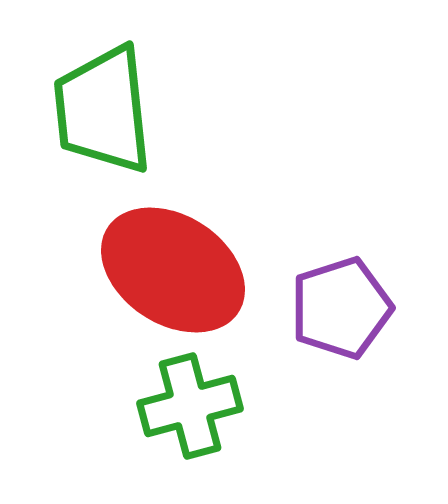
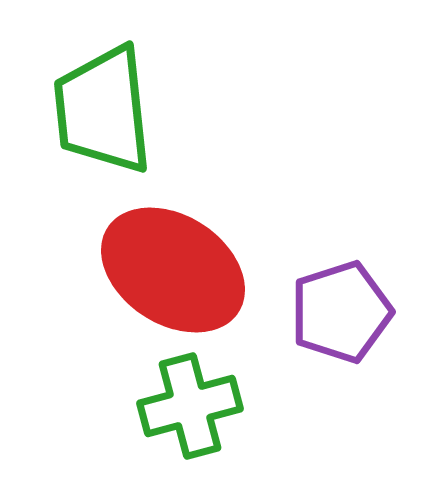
purple pentagon: moved 4 px down
